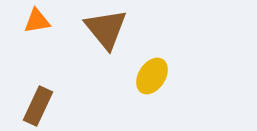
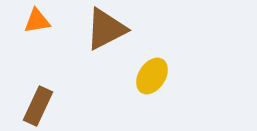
brown triangle: rotated 42 degrees clockwise
